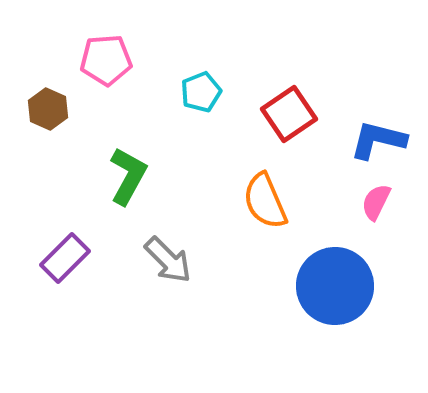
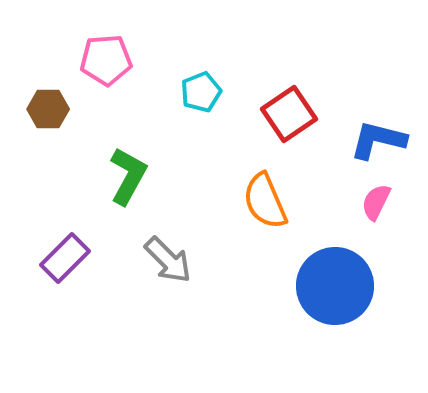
brown hexagon: rotated 24 degrees counterclockwise
